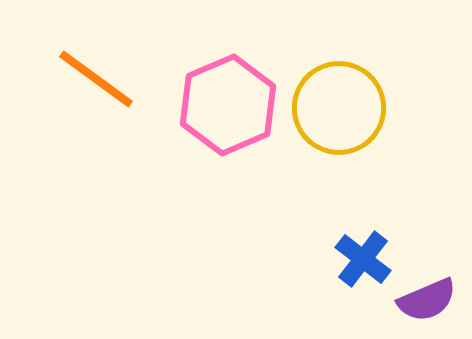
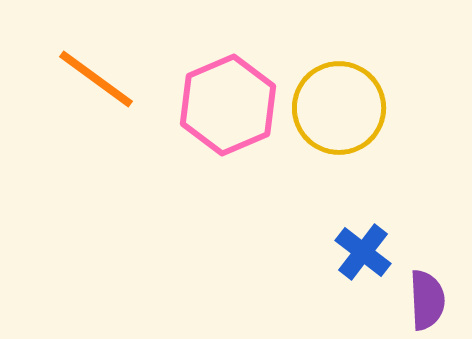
blue cross: moved 7 px up
purple semicircle: rotated 70 degrees counterclockwise
